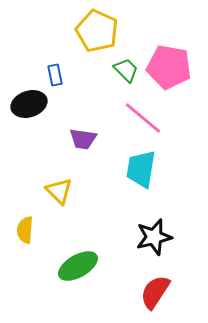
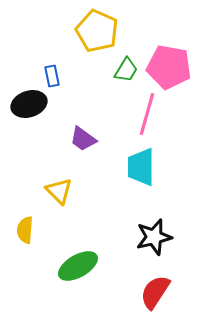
green trapezoid: rotated 76 degrees clockwise
blue rectangle: moved 3 px left, 1 px down
pink line: moved 4 px right, 4 px up; rotated 66 degrees clockwise
purple trapezoid: rotated 28 degrees clockwise
cyan trapezoid: moved 2 px up; rotated 9 degrees counterclockwise
